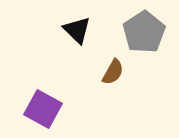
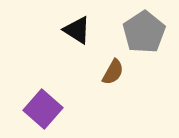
black triangle: rotated 12 degrees counterclockwise
purple square: rotated 12 degrees clockwise
